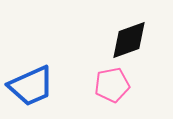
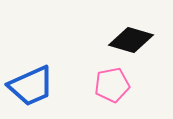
black diamond: moved 2 px right; rotated 36 degrees clockwise
